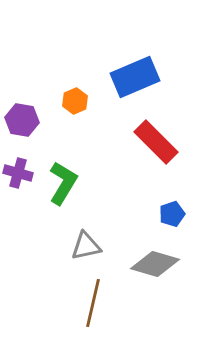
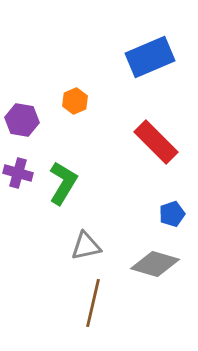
blue rectangle: moved 15 px right, 20 px up
